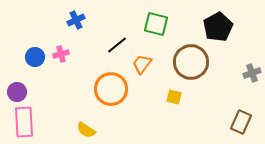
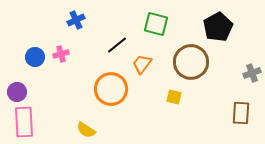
brown rectangle: moved 9 px up; rotated 20 degrees counterclockwise
